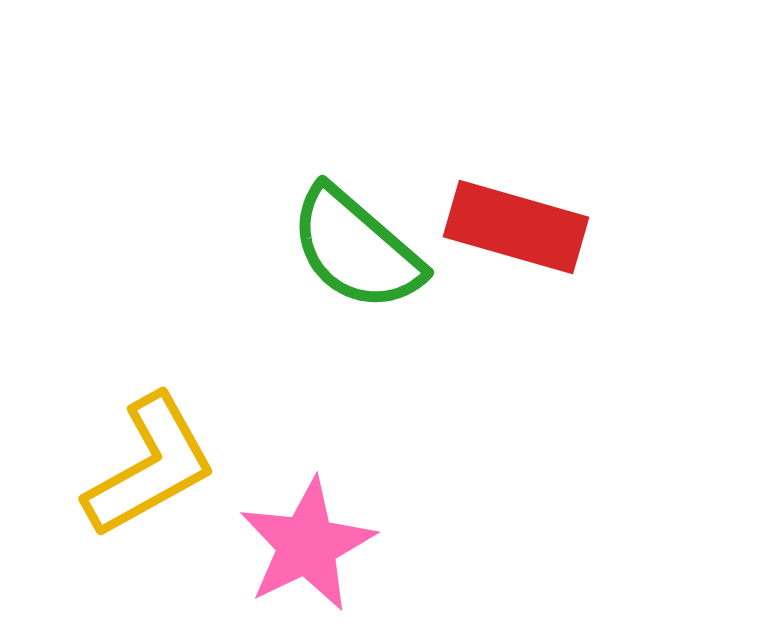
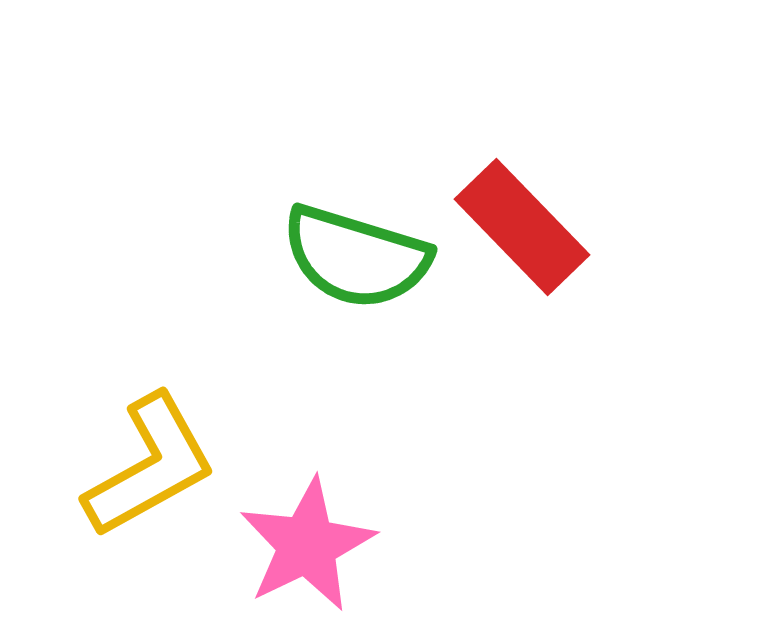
red rectangle: moved 6 px right; rotated 30 degrees clockwise
green semicircle: moved 8 px down; rotated 24 degrees counterclockwise
